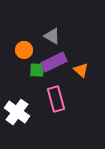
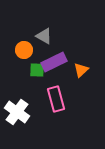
gray triangle: moved 8 px left
orange triangle: rotated 35 degrees clockwise
